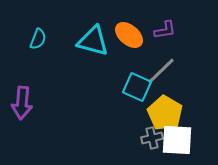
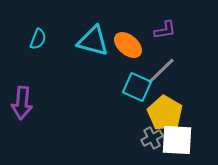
orange ellipse: moved 1 px left, 10 px down
gray cross: rotated 15 degrees counterclockwise
